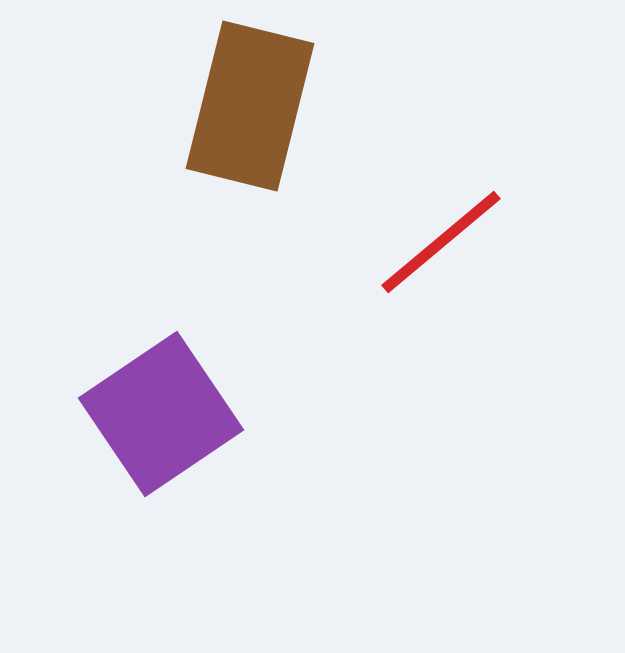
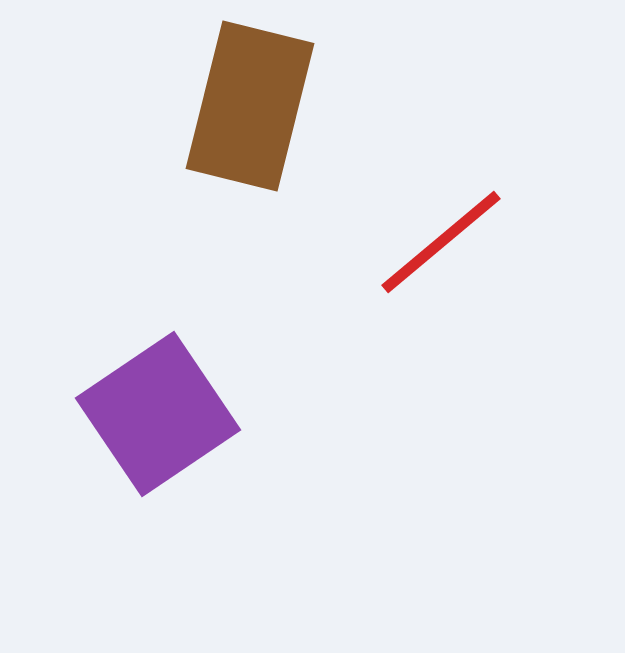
purple square: moved 3 px left
